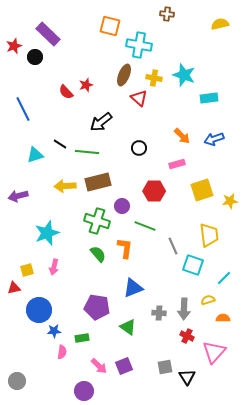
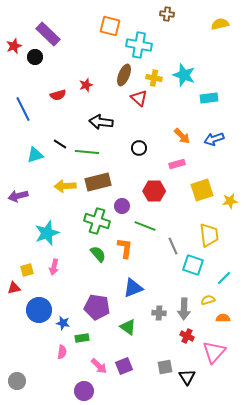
red semicircle at (66, 92): moved 8 px left, 3 px down; rotated 63 degrees counterclockwise
black arrow at (101, 122): rotated 45 degrees clockwise
blue star at (54, 331): moved 9 px right, 8 px up; rotated 16 degrees clockwise
